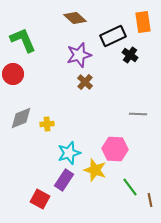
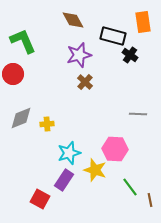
brown diamond: moved 2 px left, 2 px down; rotated 20 degrees clockwise
black rectangle: rotated 40 degrees clockwise
green L-shape: moved 1 px down
